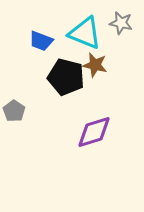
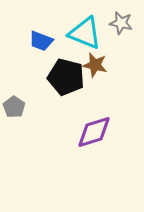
gray pentagon: moved 4 px up
